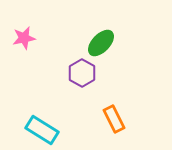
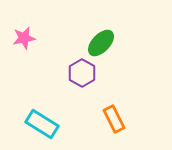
cyan rectangle: moved 6 px up
